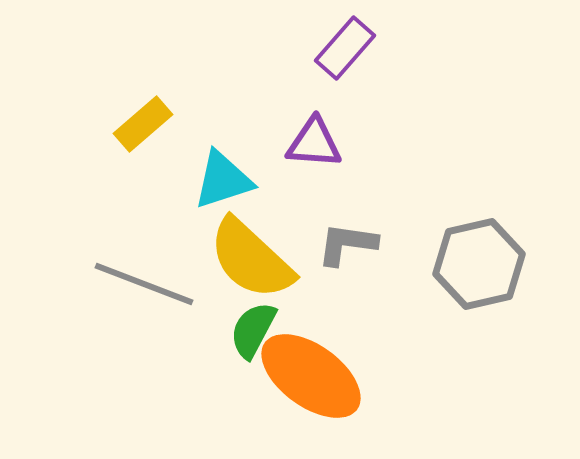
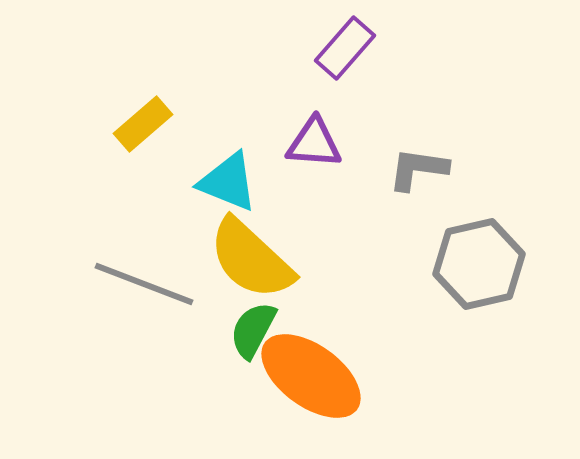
cyan triangle: moved 5 px right, 2 px down; rotated 40 degrees clockwise
gray L-shape: moved 71 px right, 75 px up
